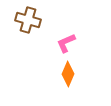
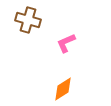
orange diamond: moved 5 px left, 15 px down; rotated 35 degrees clockwise
